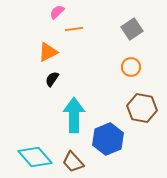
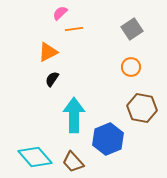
pink semicircle: moved 3 px right, 1 px down
